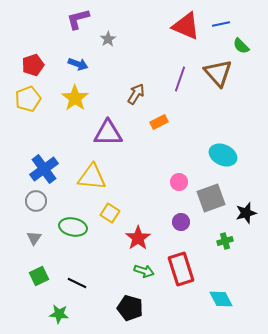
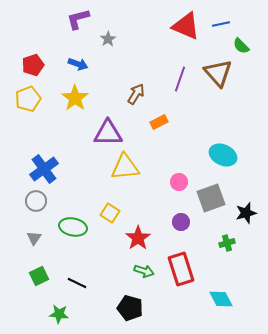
yellow triangle: moved 33 px right, 10 px up; rotated 12 degrees counterclockwise
green cross: moved 2 px right, 2 px down
